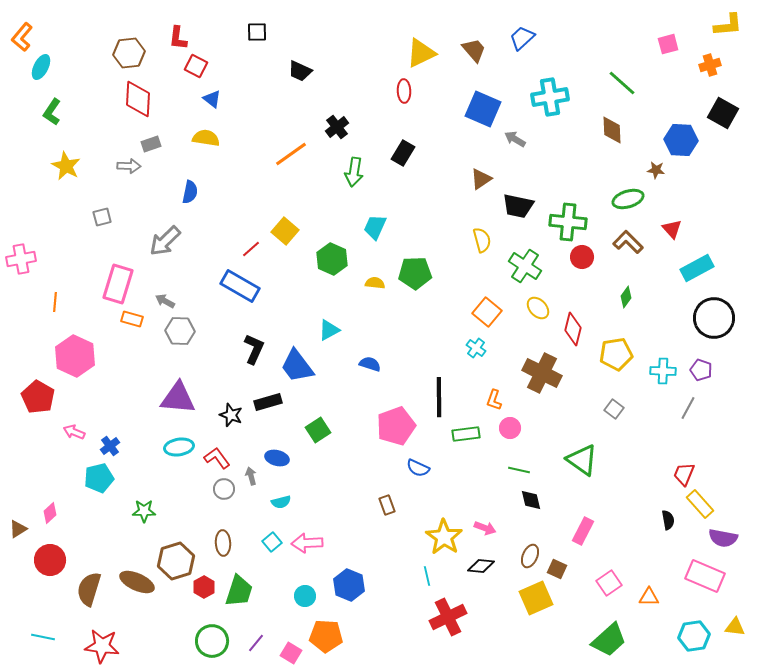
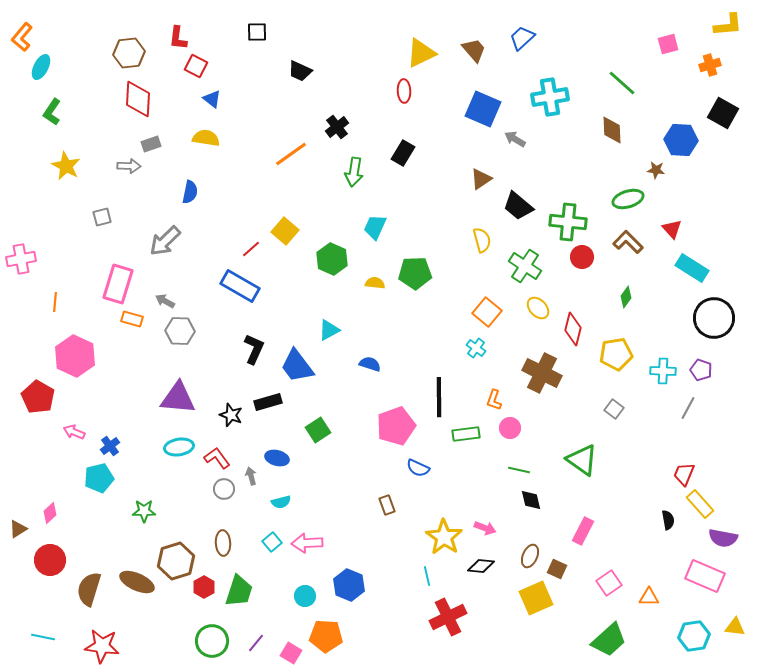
black trapezoid at (518, 206): rotated 28 degrees clockwise
cyan rectangle at (697, 268): moved 5 px left; rotated 60 degrees clockwise
